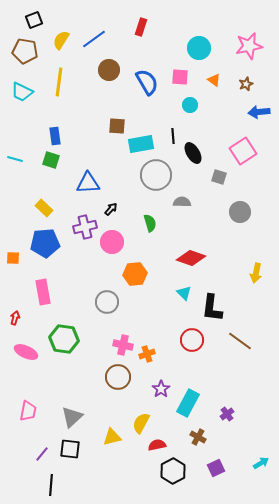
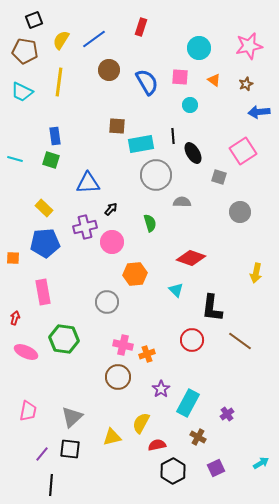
cyan triangle at (184, 293): moved 8 px left, 3 px up
